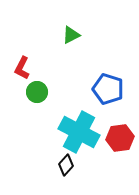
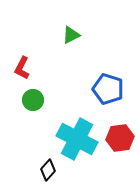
green circle: moved 4 px left, 8 px down
cyan cross: moved 2 px left, 7 px down
black diamond: moved 18 px left, 5 px down
